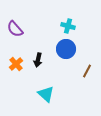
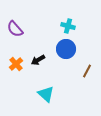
black arrow: rotated 48 degrees clockwise
